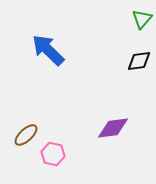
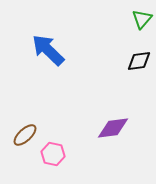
brown ellipse: moved 1 px left
